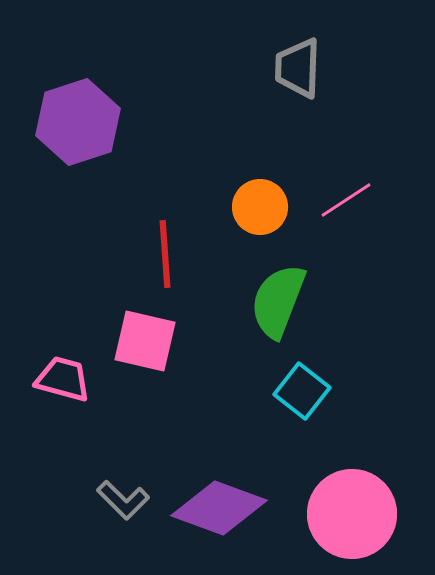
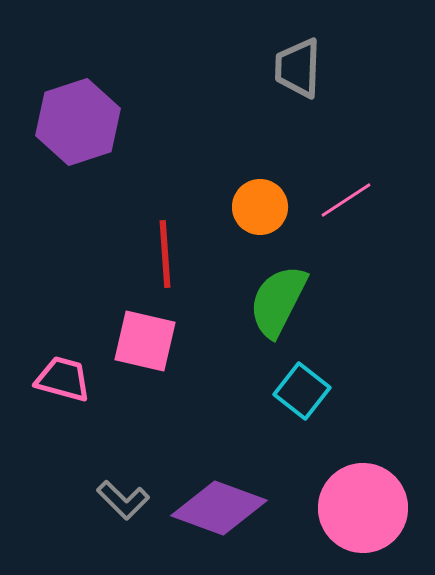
green semicircle: rotated 6 degrees clockwise
pink circle: moved 11 px right, 6 px up
